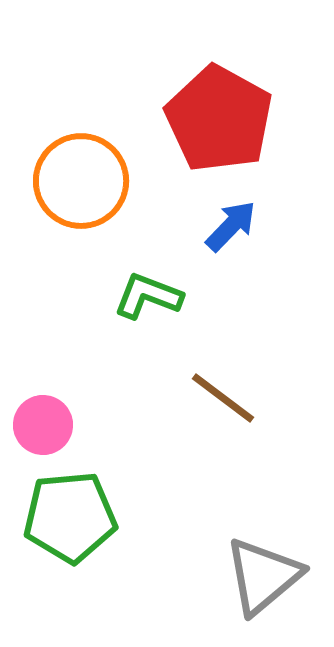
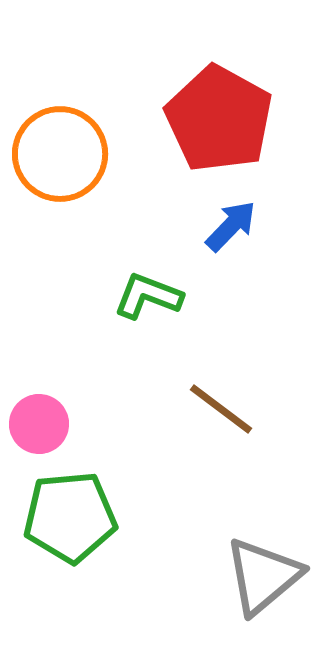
orange circle: moved 21 px left, 27 px up
brown line: moved 2 px left, 11 px down
pink circle: moved 4 px left, 1 px up
